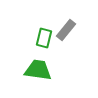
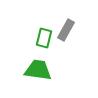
gray rectangle: rotated 10 degrees counterclockwise
